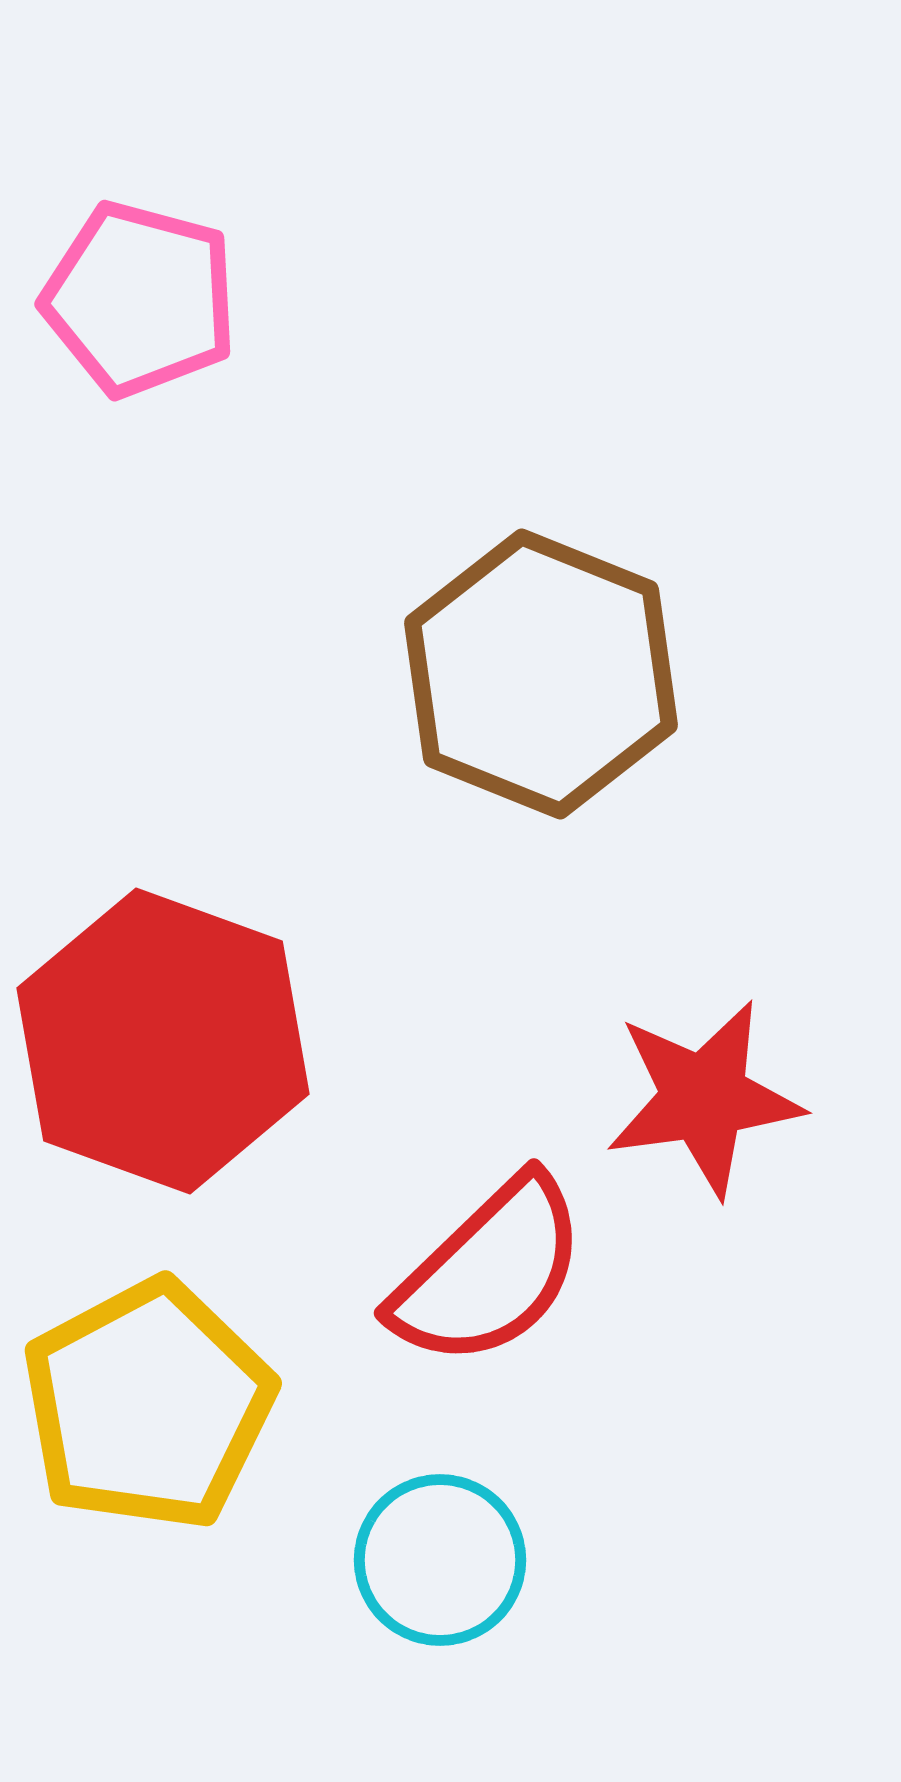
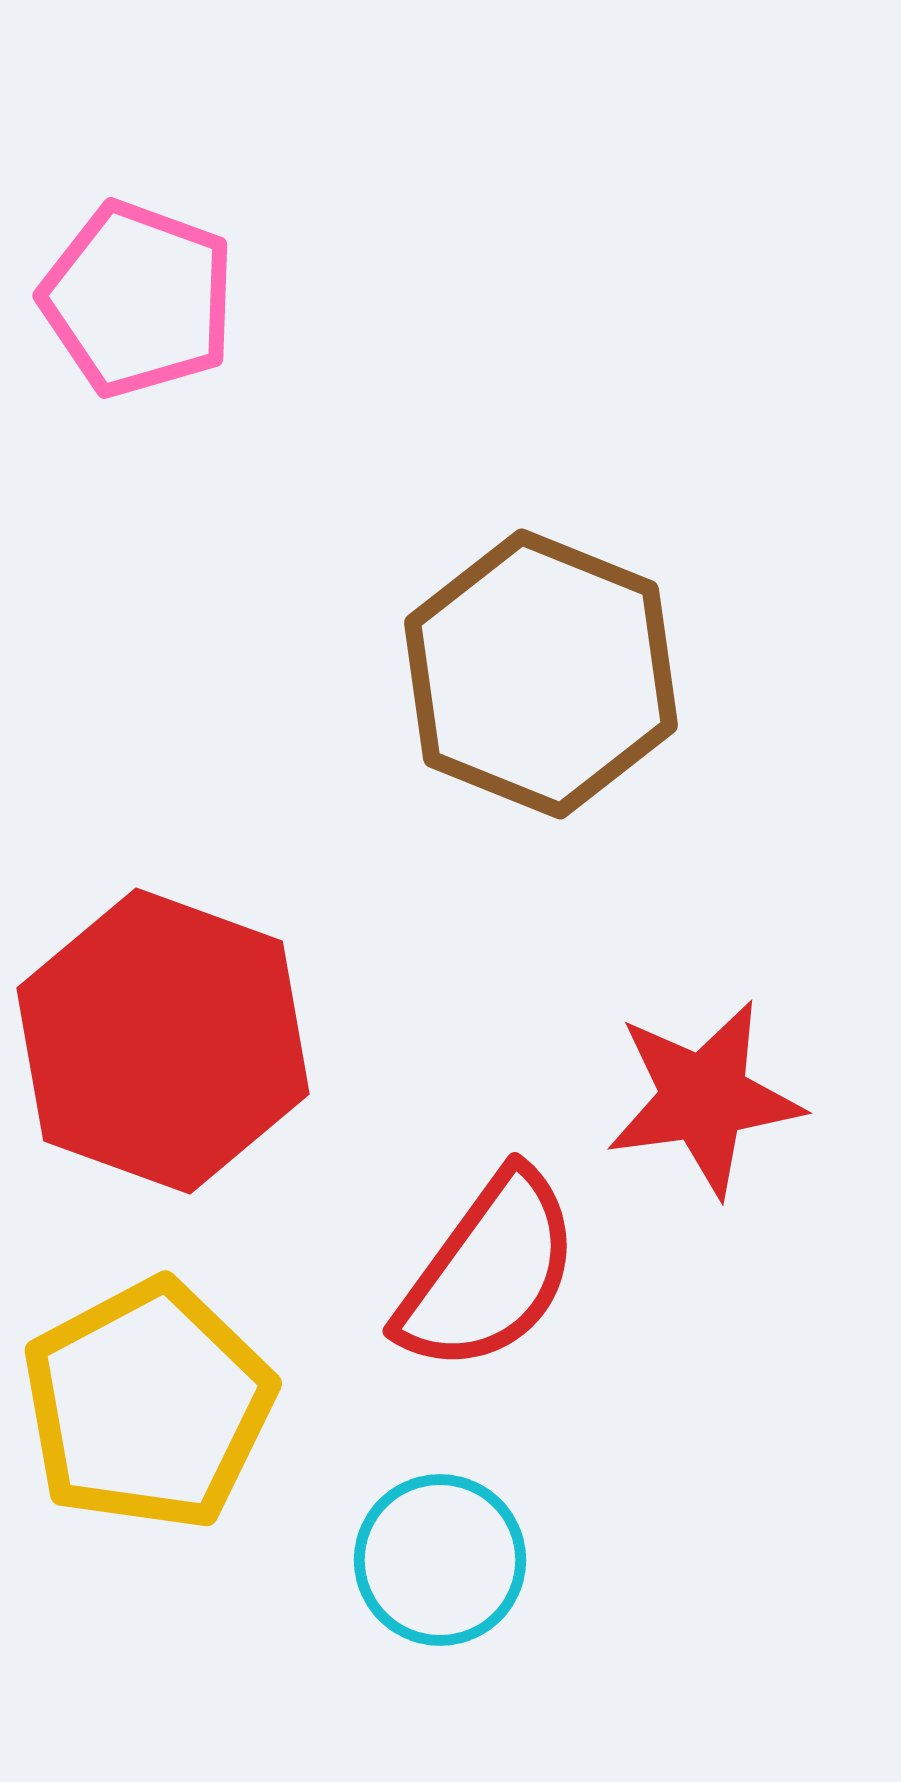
pink pentagon: moved 2 px left; rotated 5 degrees clockwise
red semicircle: rotated 10 degrees counterclockwise
